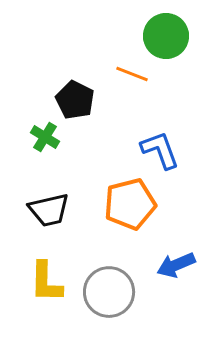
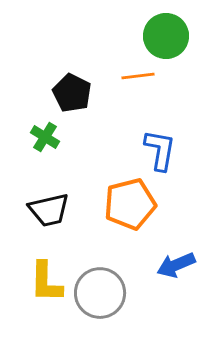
orange line: moved 6 px right, 2 px down; rotated 28 degrees counterclockwise
black pentagon: moved 3 px left, 7 px up
blue L-shape: rotated 30 degrees clockwise
gray circle: moved 9 px left, 1 px down
